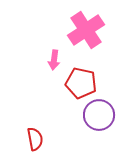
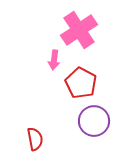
pink cross: moved 7 px left
red pentagon: rotated 16 degrees clockwise
purple circle: moved 5 px left, 6 px down
